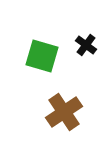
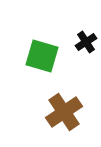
black cross: moved 3 px up; rotated 20 degrees clockwise
